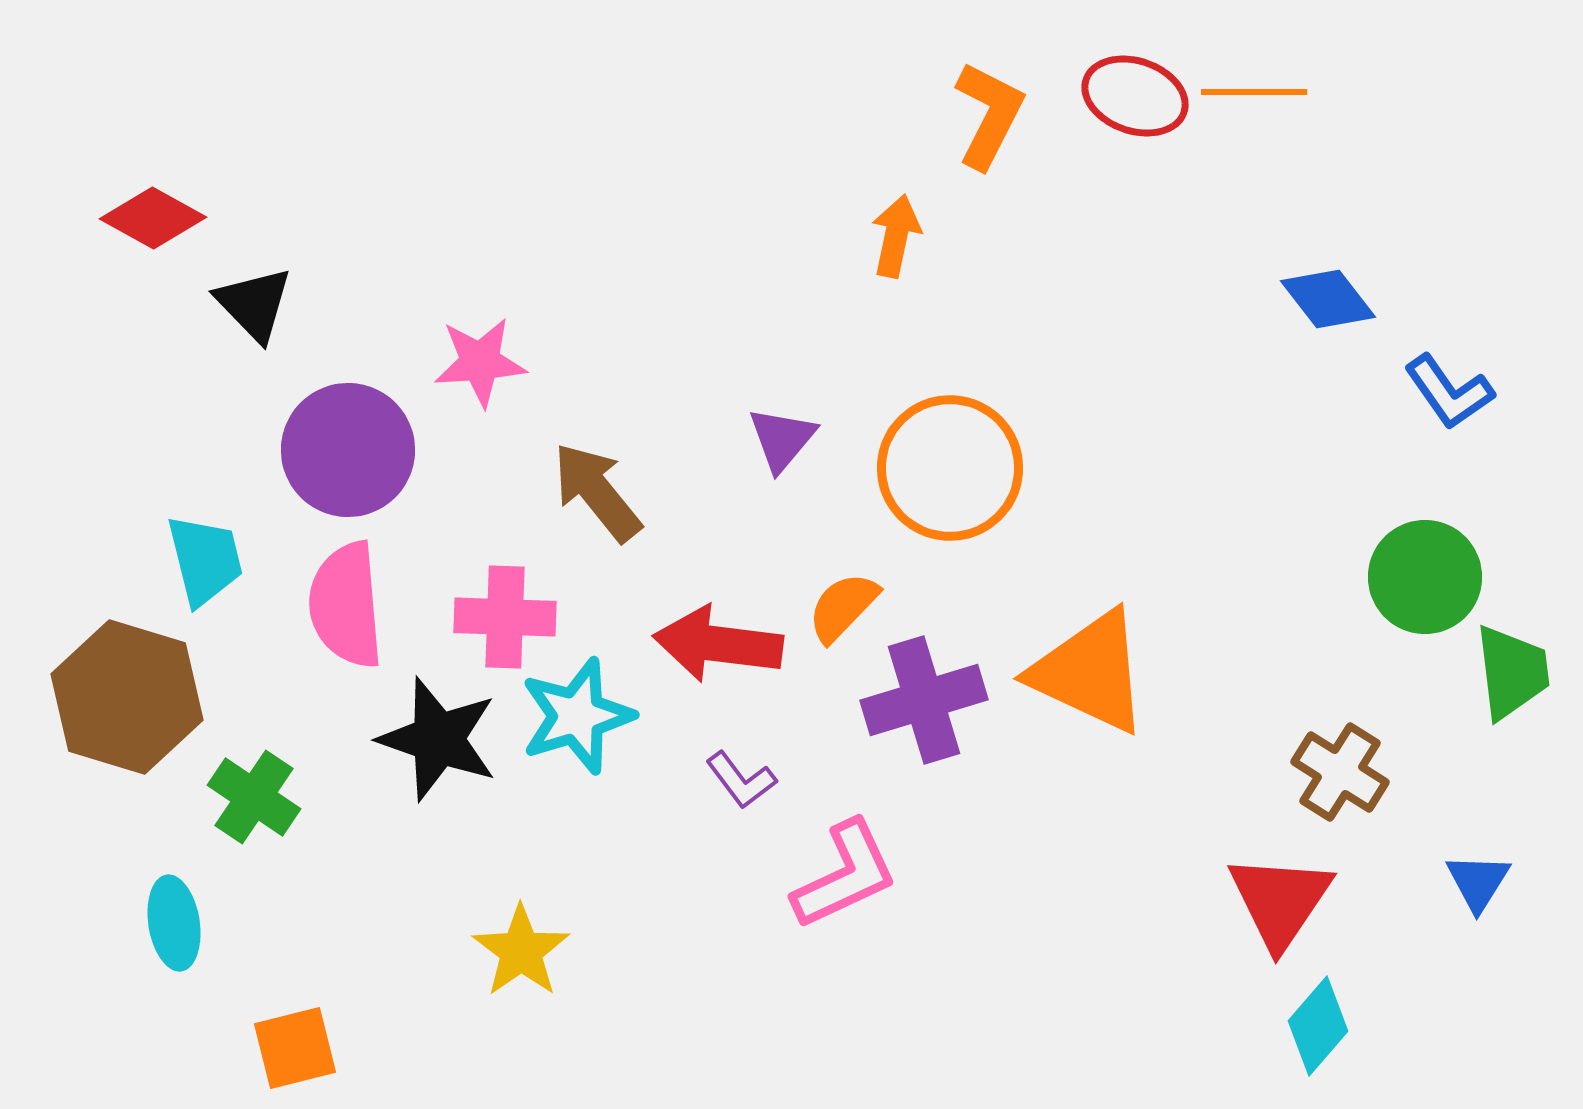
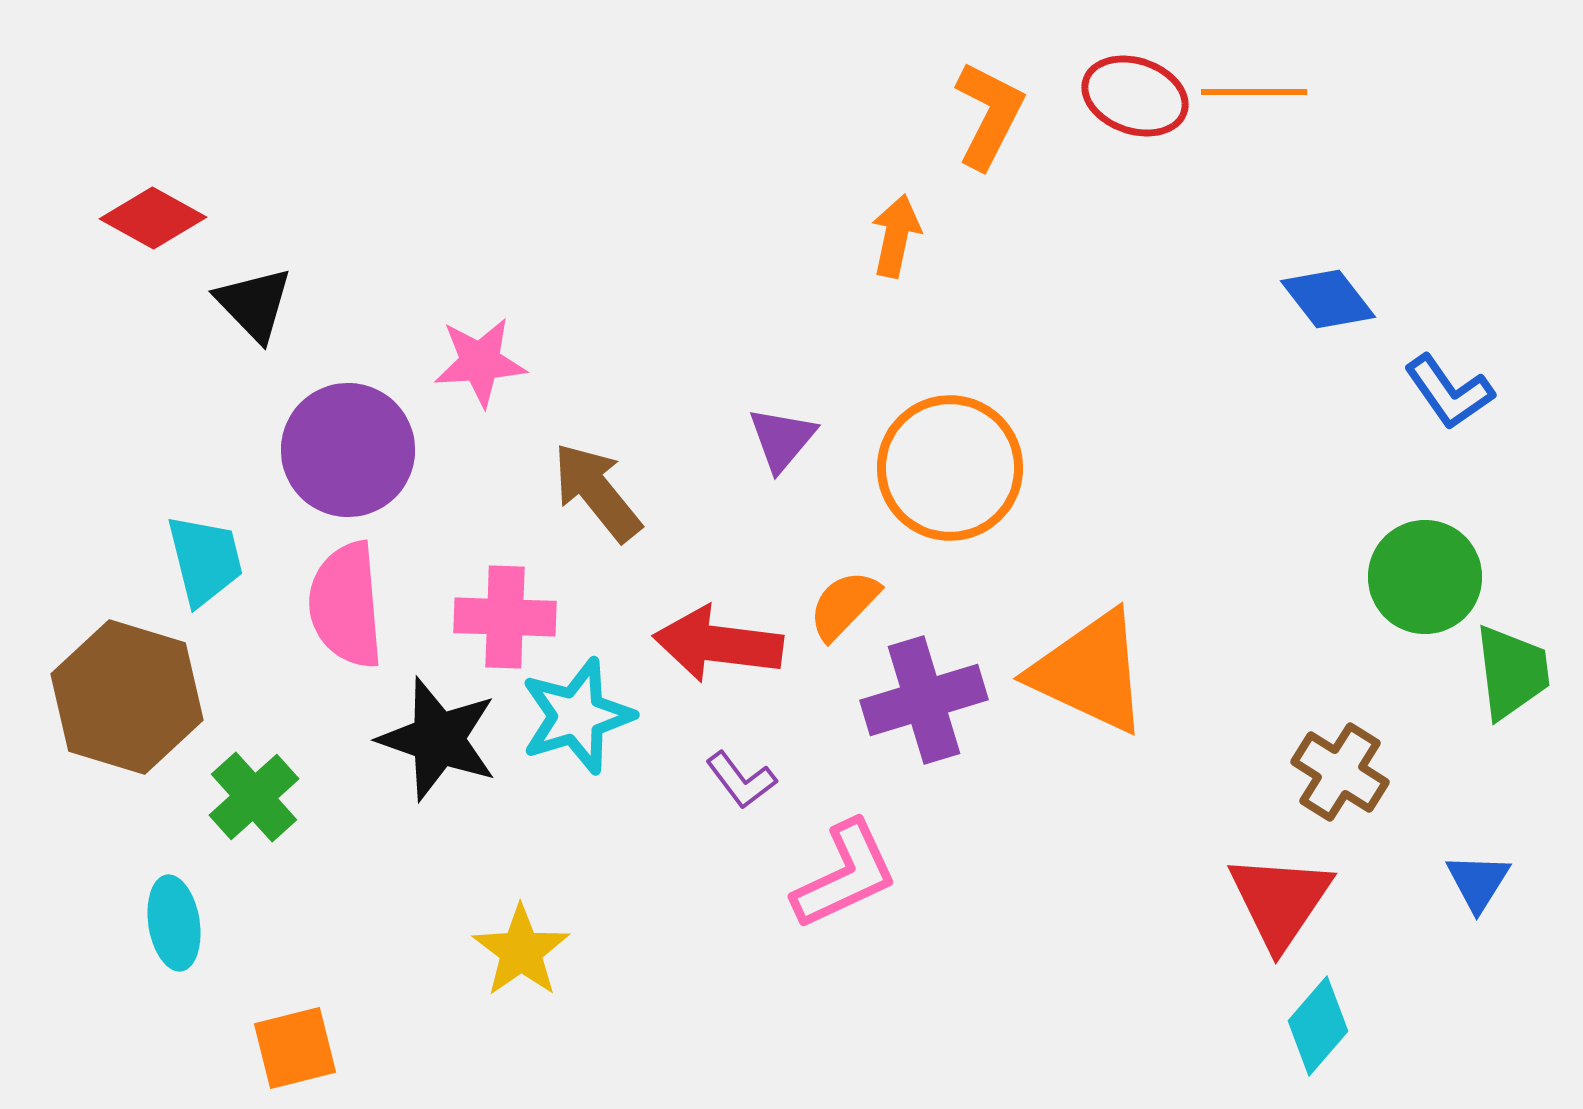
orange semicircle: moved 1 px right, 2 px up
green cross: rotated 14 degrees clockwise
